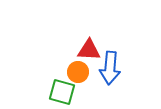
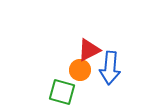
red triangle: rotated 30 degrees counterclockwise
orange circle: moved 2 px right, 2 px up
